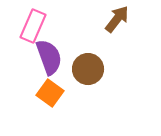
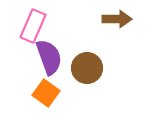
brown arrow: rotated 52 degrees clockwise
brown circle: moved 1 px left, 1 px up
orange square: moved 4 px left
